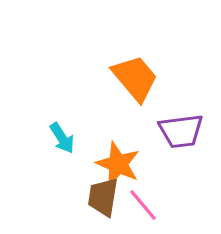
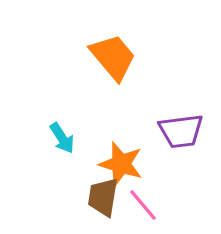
orange trapezoid: moved 22 px left, 21 px up
orange star: moved 3 px right; rotated 6 degrees counterclockwise
